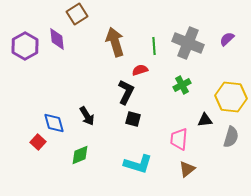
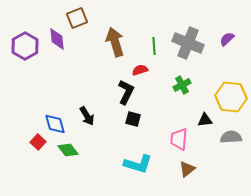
brown square: moved 4 px down; rotated 10 degrees clockwise
blue diamond: moved 1 px right, 1 px down
gray semicircle: rotated 110 degrees counterclockwise
green diamond: moved 12 px left, 5 px up; rotated 75 degrees clockwise
